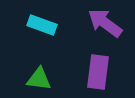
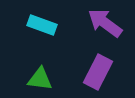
purple rectangle: rotated 20 degrees clockwise
green triangle: moved 1 px right
